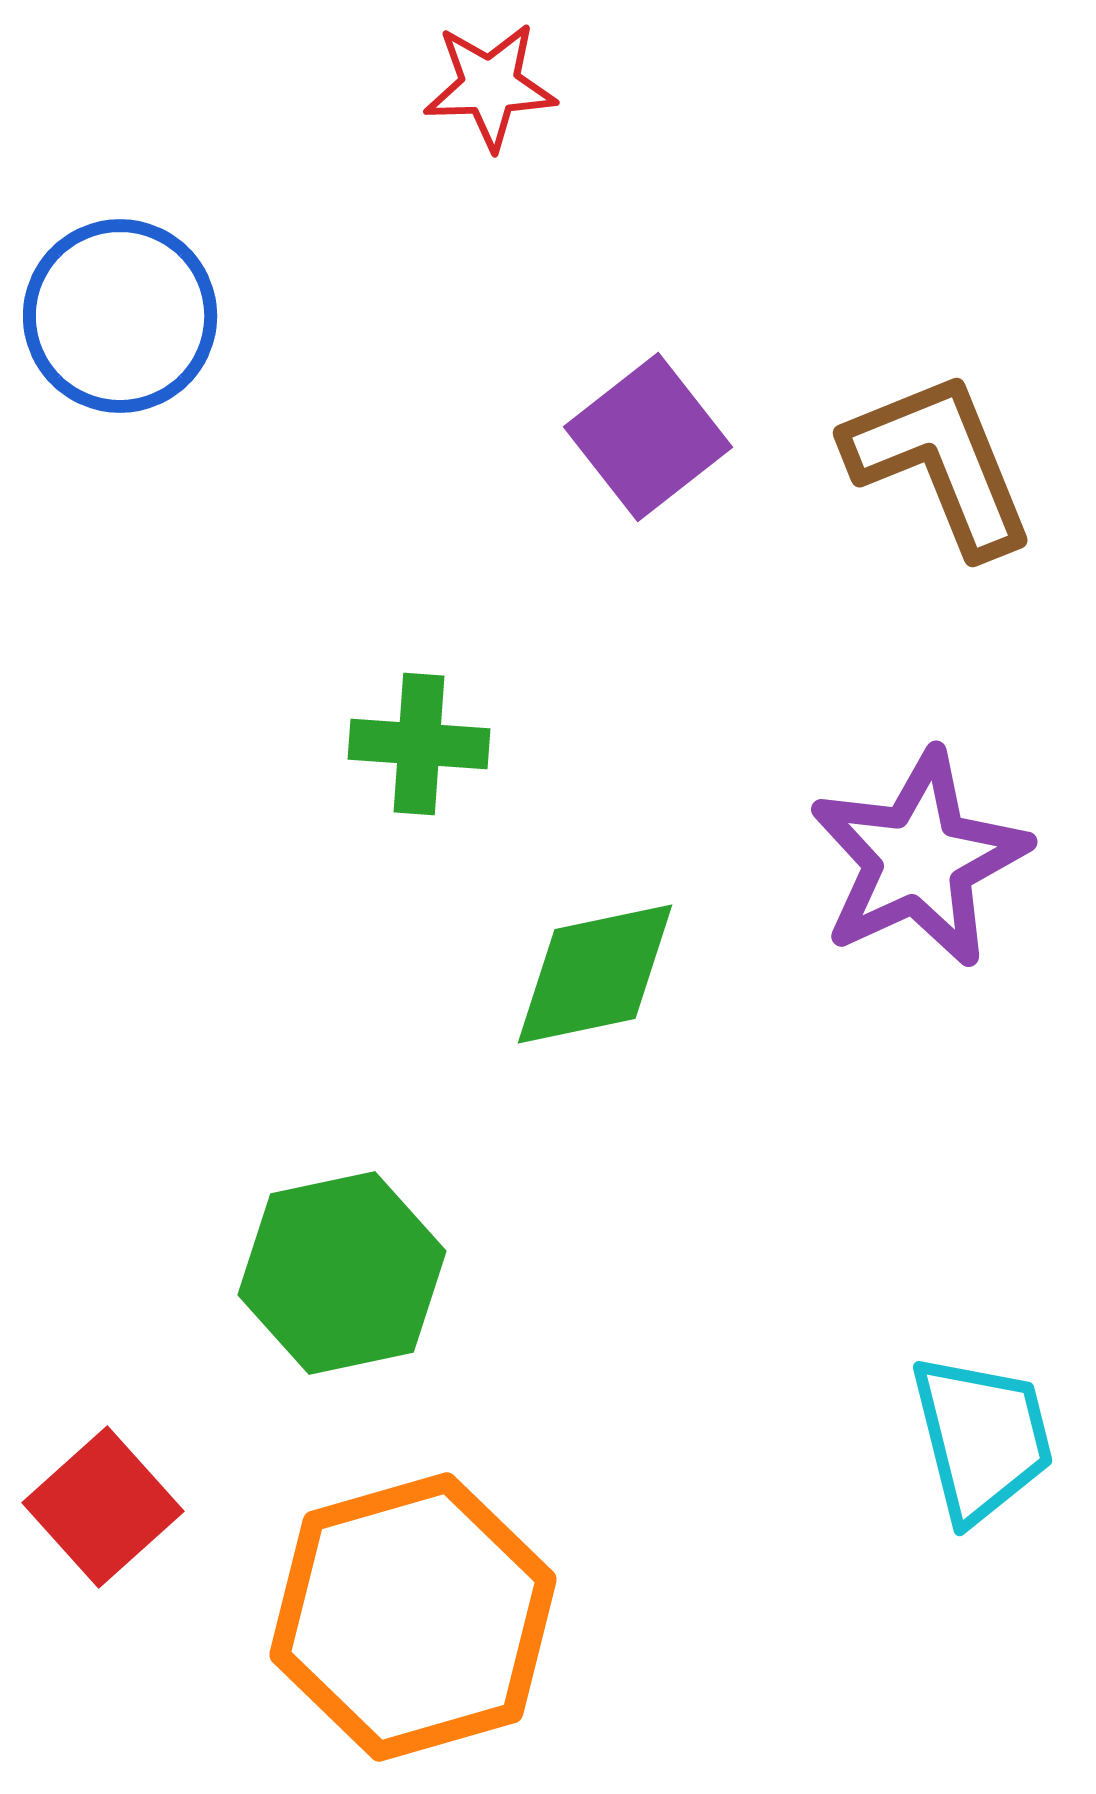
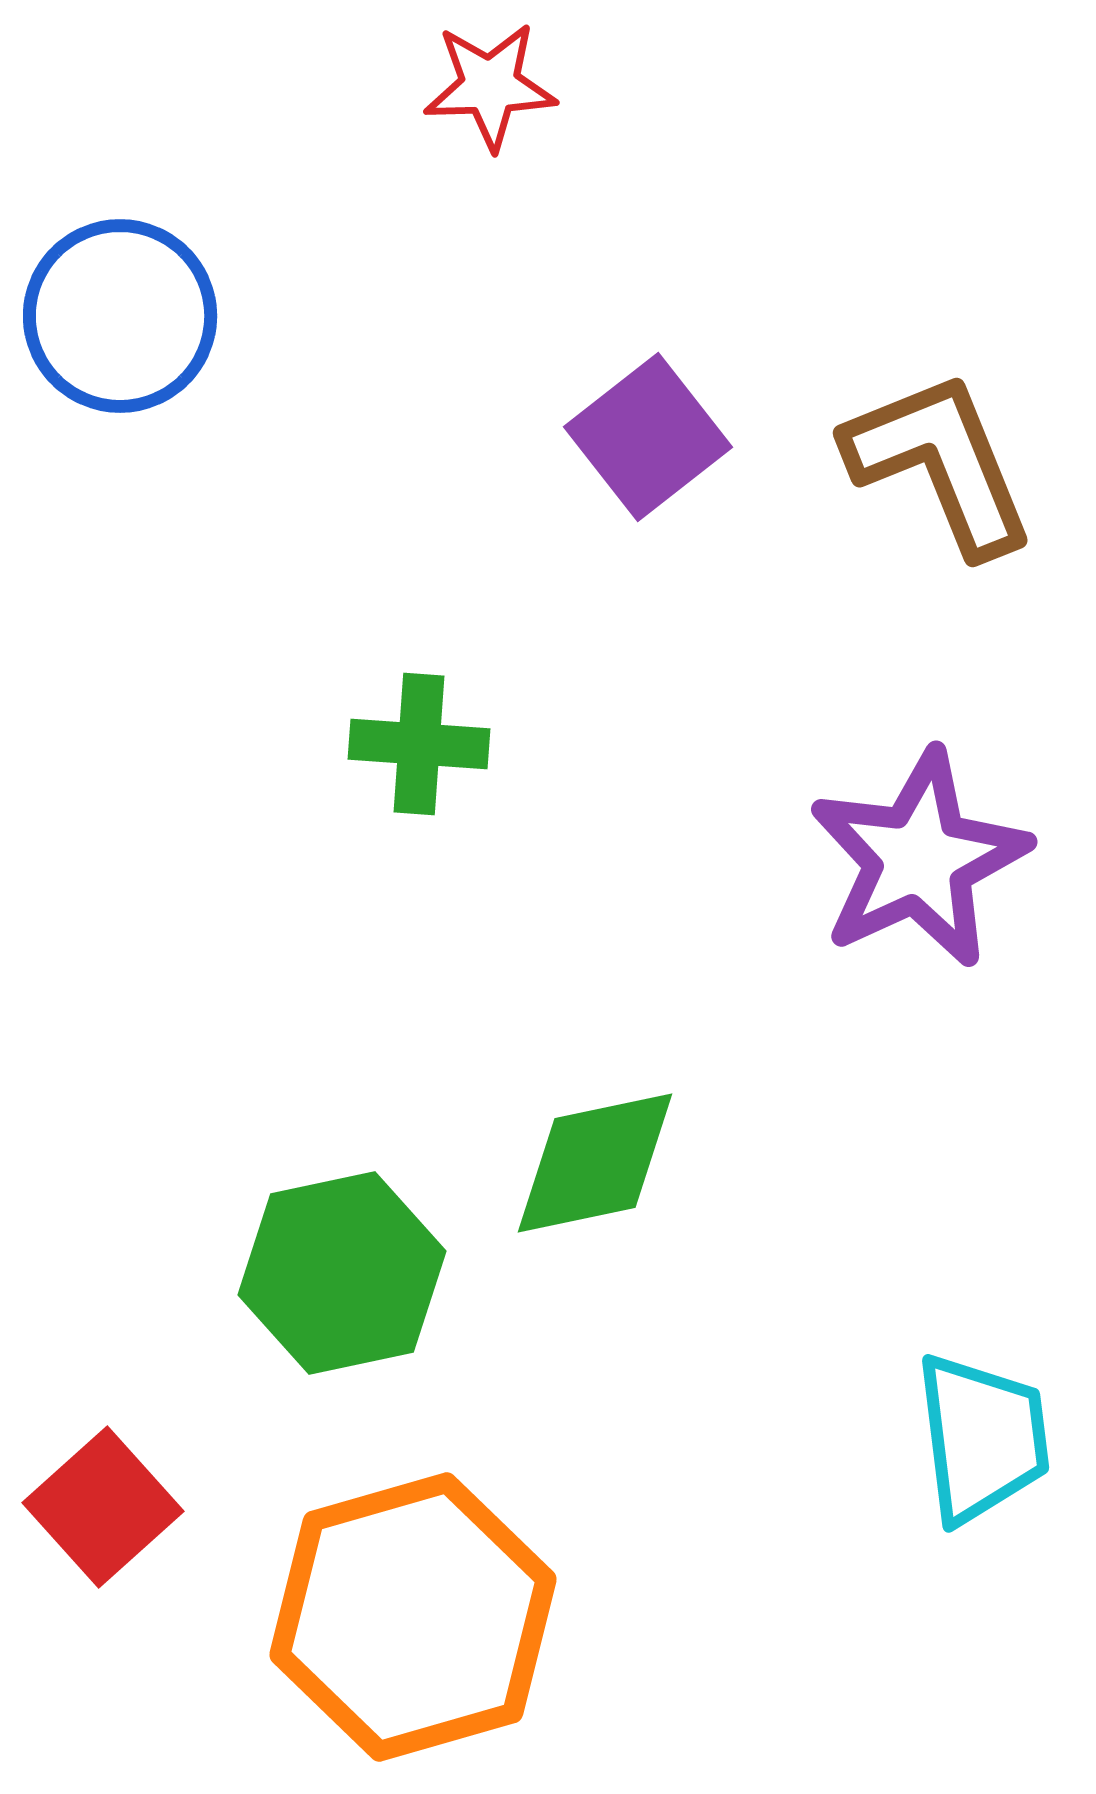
green diamond: moved 189 px down
cyan trapezoid: rotated 7 degrees clockwise
